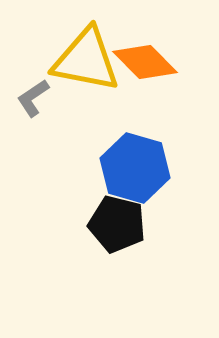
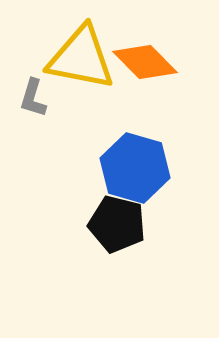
yellow triangle: moved 5 px left, 2 px up
gray L-shape: rotated 39 degrees counterclockwise
